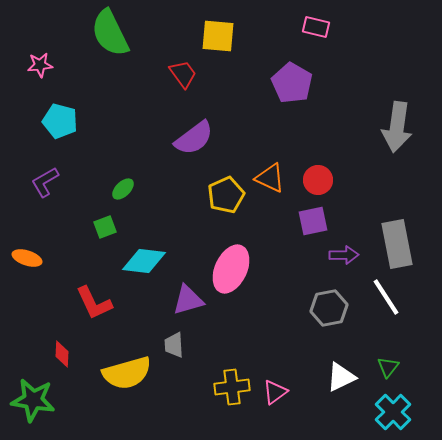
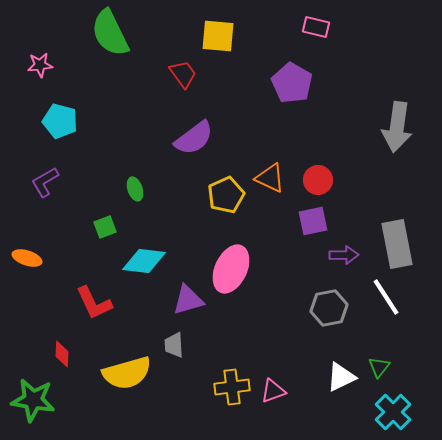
green ellipse: moved 12 px right; rotated 65 degrees counterclockwise
green triangle: moved 9 px left
pink triangle: moved 2 px left, 1 px up; rotated 16 degrees clockwise
